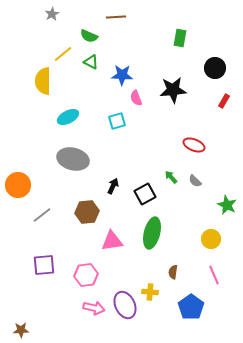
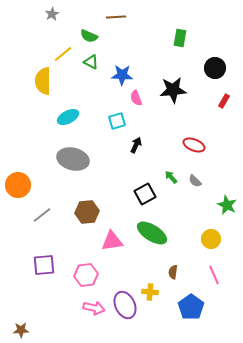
black arrow: moved 23 px right, 41 px up
green ellipse: rotated 72 degrees counterclockwise
